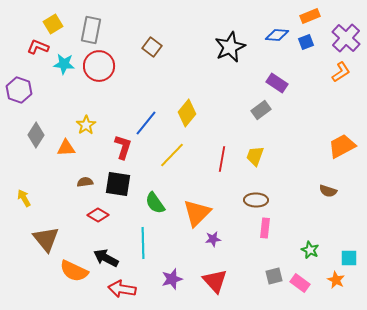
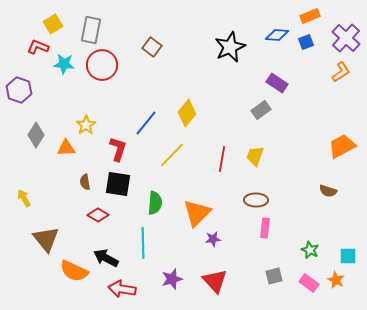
red circle at (99, 66): moved 3 px right, 1 px up
red L-shape at (123, 147): moved 5 px left, 2 px down
brown semicircle at (85, 182): rotated 91 degrees counterclockwise
green semicircle at (155, 203): rotated 140 degrees counterclockwise
cyan square at (349, 258): moved 1 px left, 2 px up
pink rectangle at (300, 283): moved 9 px right
